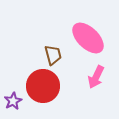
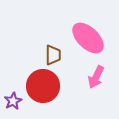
brown trapezoid: rotated 15 degrees clockwise
